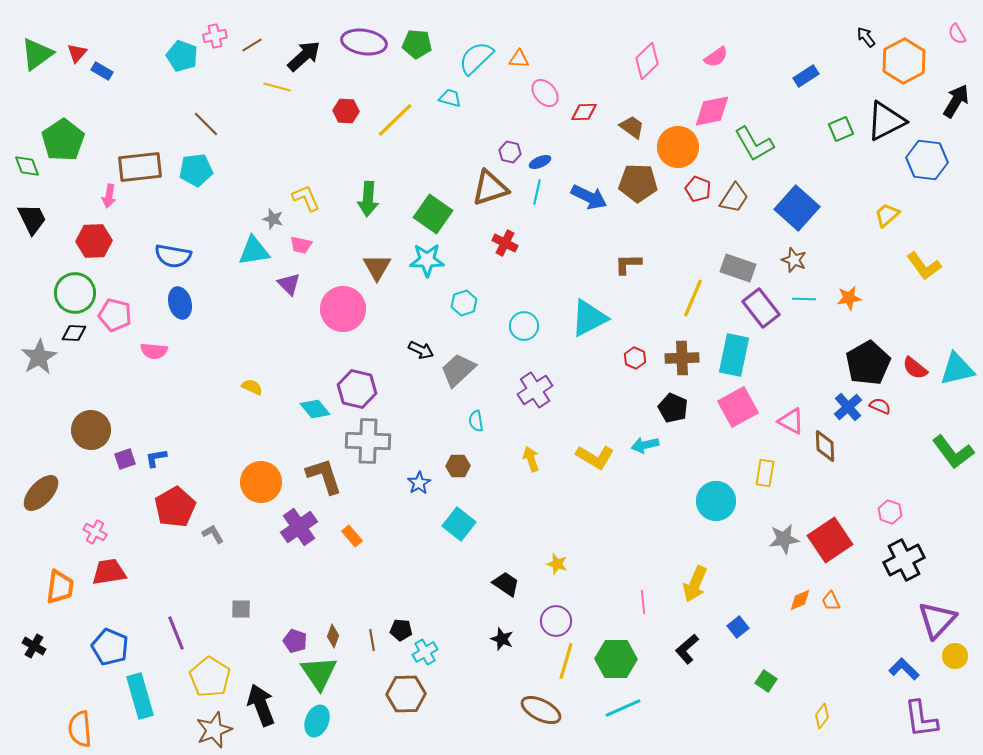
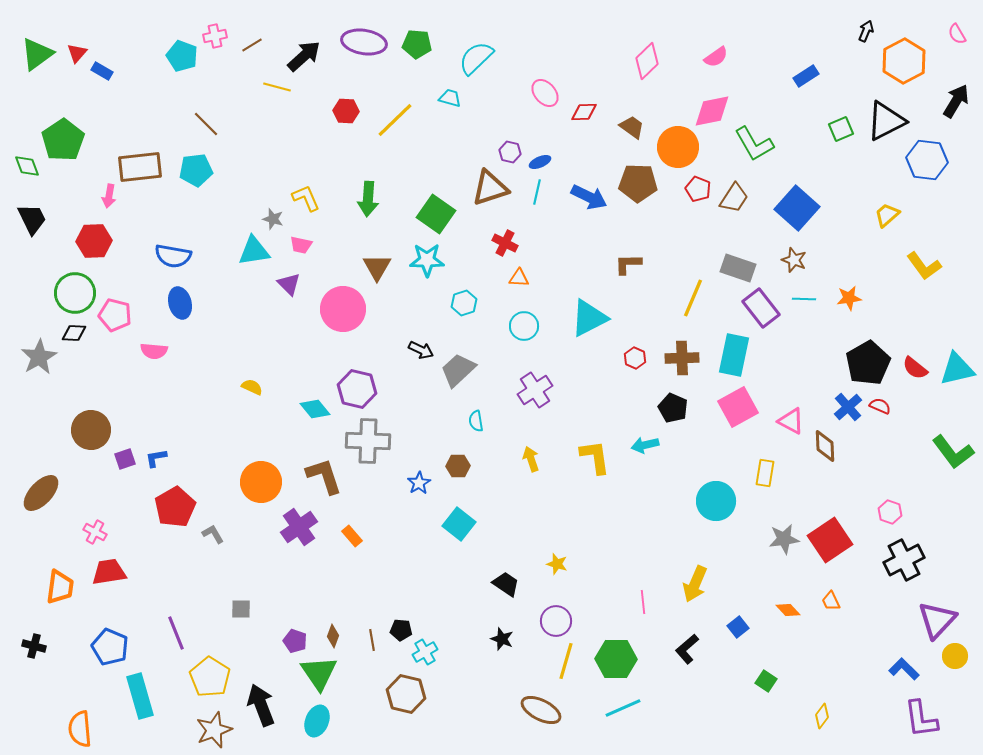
black arrow at (866, 37): moved 6 px up; rotated 60 degrees clockwise
orange triangle at (519, 59): moved 219 px down
green square at (433, 214): moved 3 px right
yellow L-shape at (595, 457): rotated 129 degrees counterclockwise
orange diamond at (800, 600): moved 12 px left, 10 px down; rotated 70 degrees clockwise
black cross at (34, 646): rotated 15 degrees counterclockwise
brown hexagon at (406, 694): rotated 15 degrees clockwise
